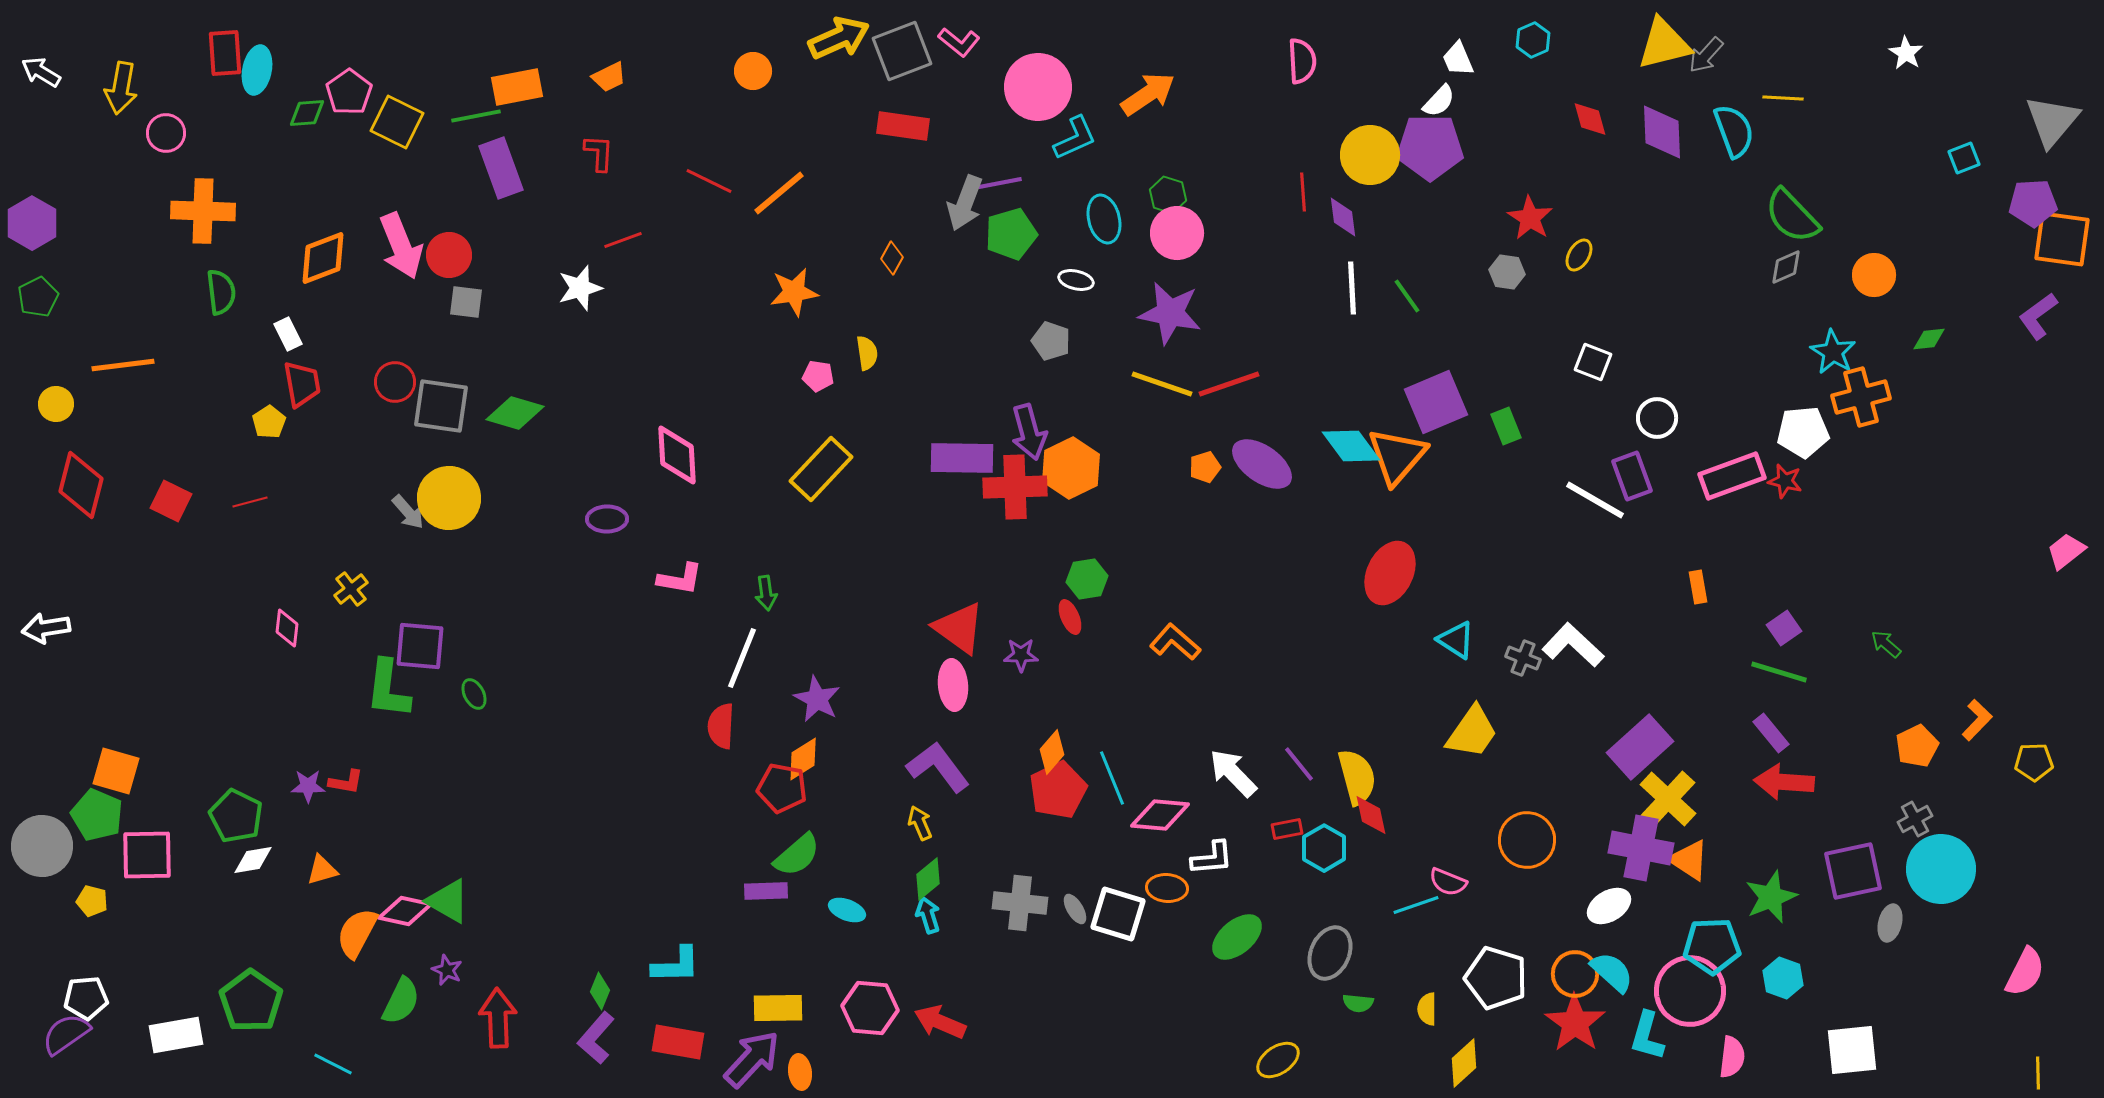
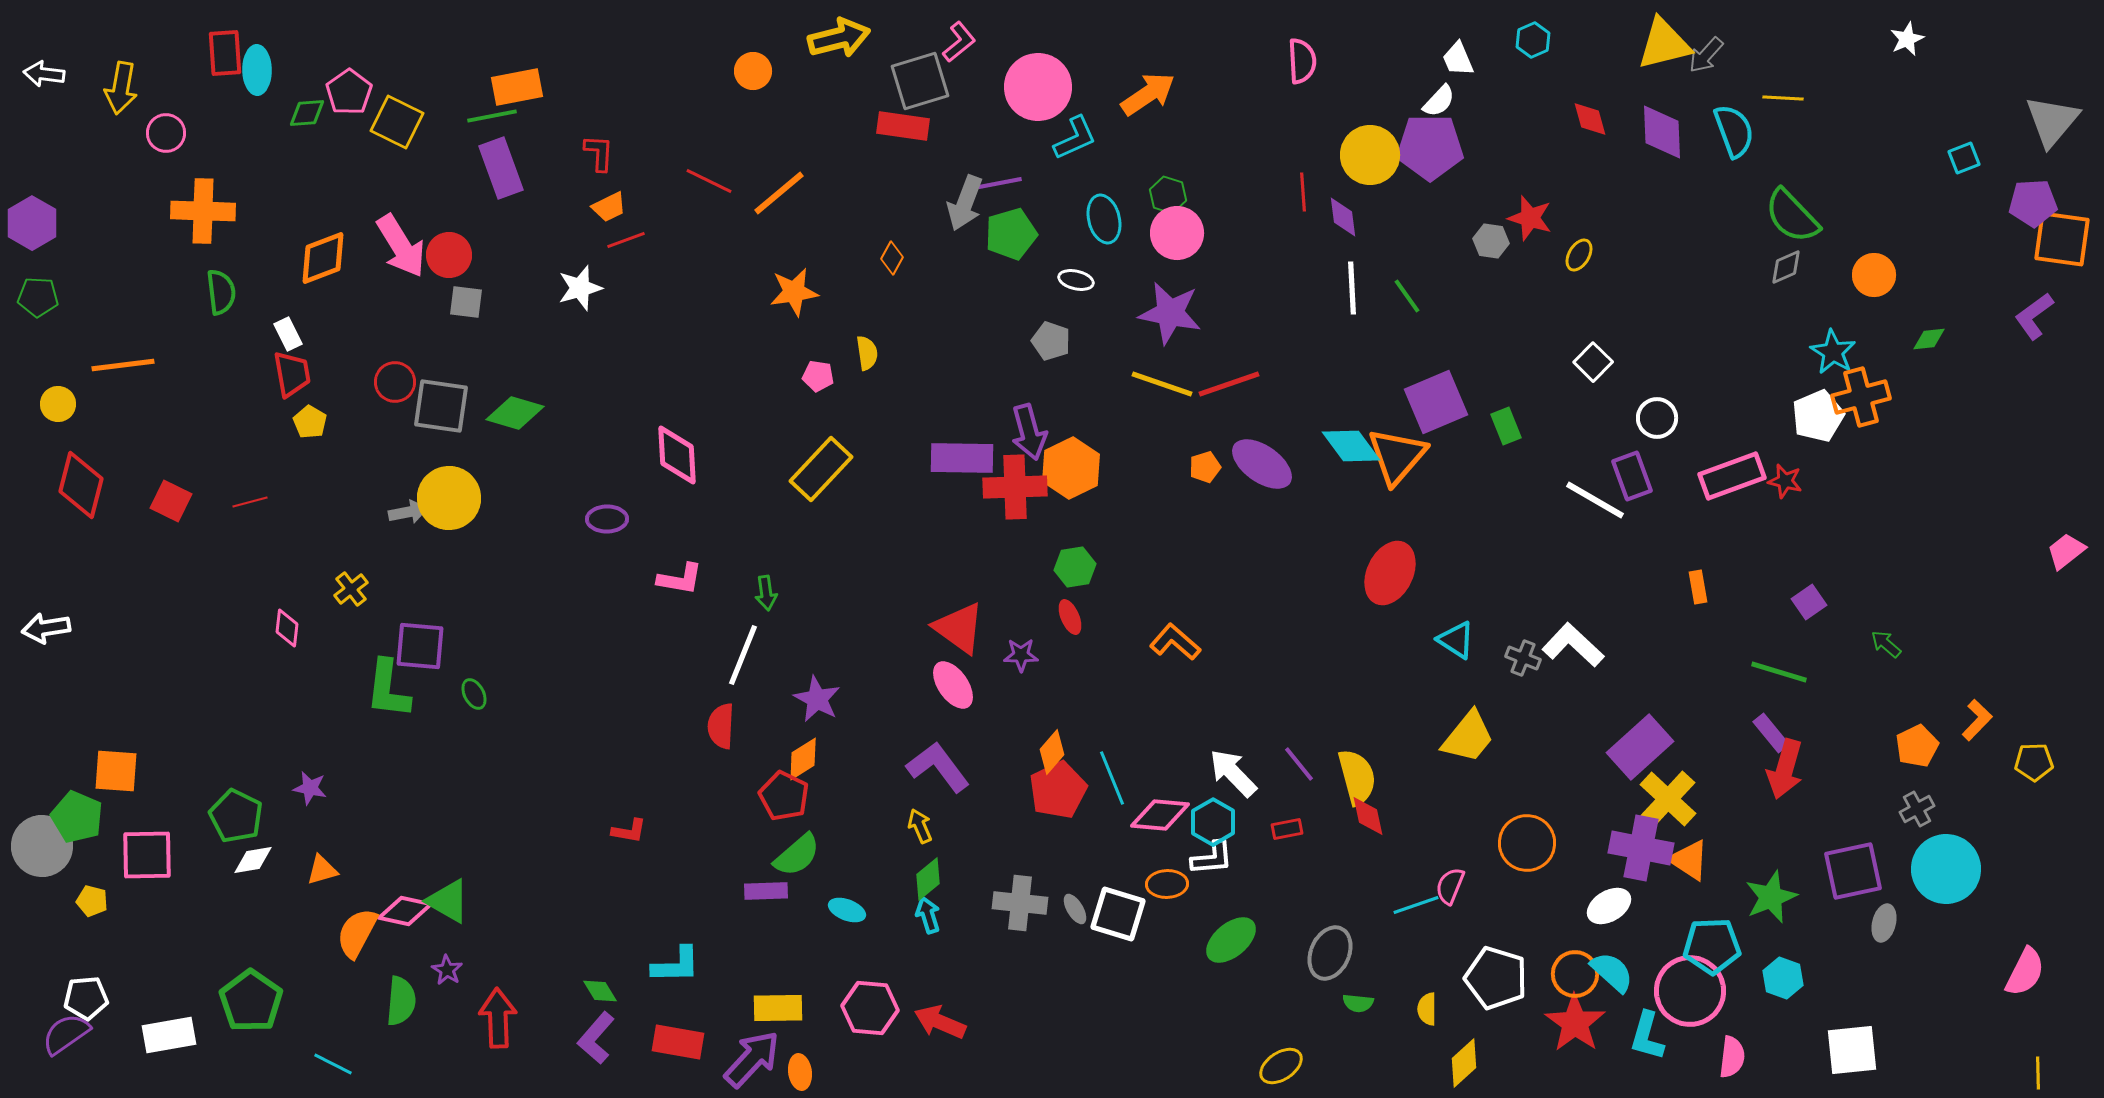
yellow arrow at (839, 38): rotated 10 degrees clockwise
pink L-shape at (959, 42): rotated 78 degrees counterclockwise
gray square at (902, 51): moved 18 px right, 30 px down; rotated 4 degrees clockwise
white star at (1906, 53): moved 1 px right, 14 px up; rotated 16 degrees clockwise
cyan ellipse at (257, 70): rotated 12 degrees counterclockwise
white arrow at (41, 72): moved 3 px right, 2 px down; rotated 24 degrees counterclockwise
orange trapezoid at (609, 77): moved 130 px down
green line at (476, 116): moved 16 px right
red star at (1530, 218): rotated 15 degrees counterclockwise
red line at (623, 240): moved 3 px right
pink arrow at (401, 246): rotated 10 degrees counterclockwise
gray hexagon at (1507, 272): moved 16 px left, 31 px up
green pentagon at (38, 297): rotated 30 degrees clockwise
purple L-shape at (2038, 316): moved 4 px left
white square at (1593, 362): rotated 24 degrees clockwise
red trapezoid at (302, 384): moved 10 px left, 10 px up
yellow circle at (56, 404): moved 2 px right
yellow pentagon at (269, 422): moved 41 px right; rotated 8 degrees counterclockwise
white pentagon at (1803, 432): moved 15 px right, 16 px up; rotated 18 degrees counterclockwise
gray arrow at (408, 512): rotated 60 degrees counterclockwise
green hexagon at (1087, 579): moved 12 px left, 12 px up
purple square at (1784, 628): moved 25 px right, 26 px up
white line at (742, 658): moved 1 px right, 3 px up
pink ellipse at (953, 685): rotated 30 degrees counterclockwise
yellow trapezoid at (1472, 732): moved 4 px left, 5 px down; rotated 4 degrees clockwise
orange square at (116, 771): rotated 12 degrees counterclockwise
red L-shape at (346, 782): moved 283 px right, 49 px down
red arrow at (1784, 782): moved 1 px right, 13 px up; rotated 78 degrees counterclockwise
purple star at (308, 786): moved 2 px right, 2 px down; rotated 12 degrees clockwise
red pentagon at (782, 788): moved 2 px right, 8 px down; rotated 15 degrees clockwise
green pentagon at (97, 815): moved 20 px left, 2 px down
red diamond at (1371, 815): moved 3 px left, 1 px down
gray cross at (1915, 819): moved 2 px right, 10 px up
yellow arrow at (920, 823): moved 3 px down
orange circle at (1527, 840): moved 3 px down
cyan hexagon at (1324, 848): moved 111 px left, 26 px up
cyan circle at (1941, 869): moved 5 px right
pink semicircle at (1448, 882): moved 2 px right, 4 px down; rotated 90 degrees clockwise
orange ellipse at (1167, 888): moved 4 px up; rotated 6 degrees counterclockwise
gray ellipse at (1890, 923): moved 6 px left
green ellipse at (1237, 937): moved 6 px left, 3 px down
purple star at (447, 970): rotated 8 degrees clockwise
green diamond at (600, 991): rotated 54 degrees counterclockwise
green semicircle at (401, 1001): rotated 21 degrees counterclockwise
white rectangle at (176, 1035): moved 7 px left
yellow ellipse at (1278, 1060): moved 3 px right, 6 px down
